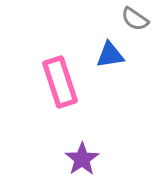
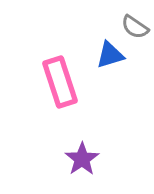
gray semicircle: moved 8 px down
blue triangle: rotated 8 degrees counterclockwise
